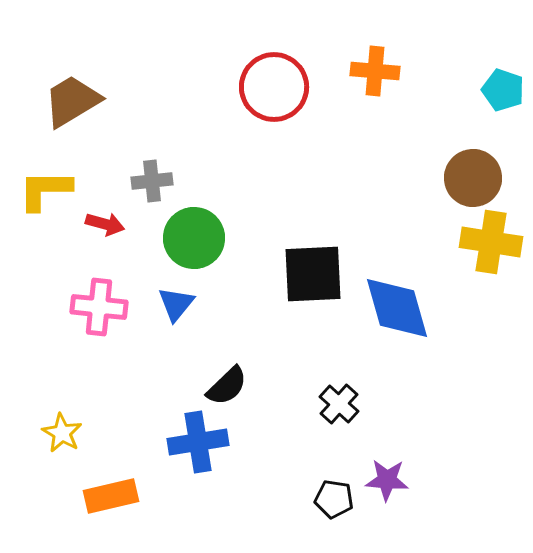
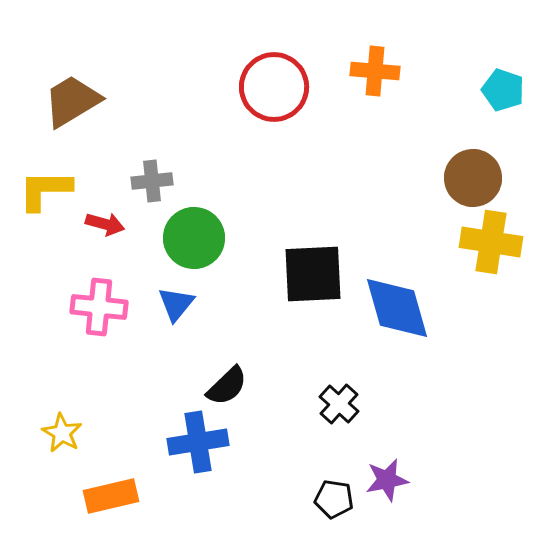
purple star: rotated 15 degrees counterclockwise
